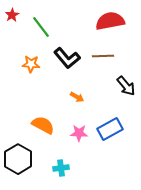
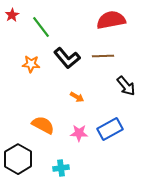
red semicircle: moved 1 px right, 1 px up
